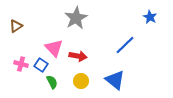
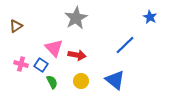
red arrow: moved 1 px left, 1 px up
